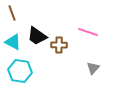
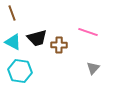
black trapezoid: moved 2 px down; rotated 50 degrees counterclockwise
